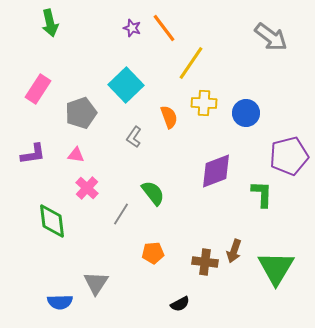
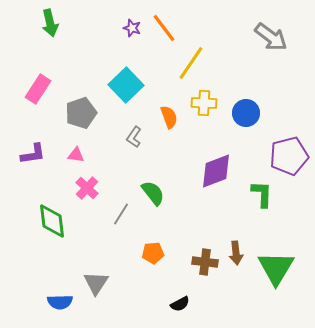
brown arrow: moved 2 px right, 2 px down; rotated 25 degrees counterclockwise
